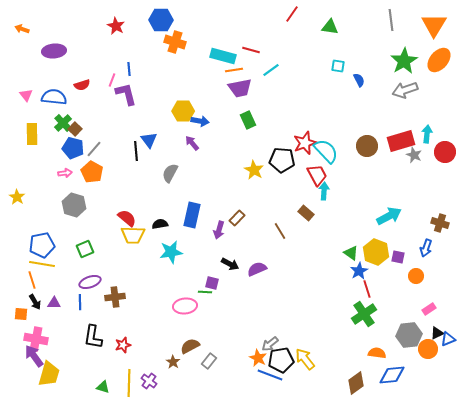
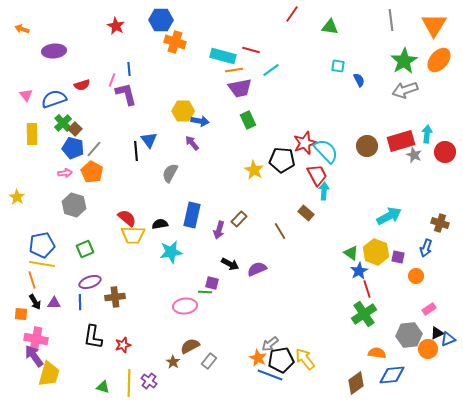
blue semicircle at (54, 97): moved 2 px down; rotated 25 degrees counterclockwise
brown rectangle at (237, 218): moved 2 px right, 1 px down
